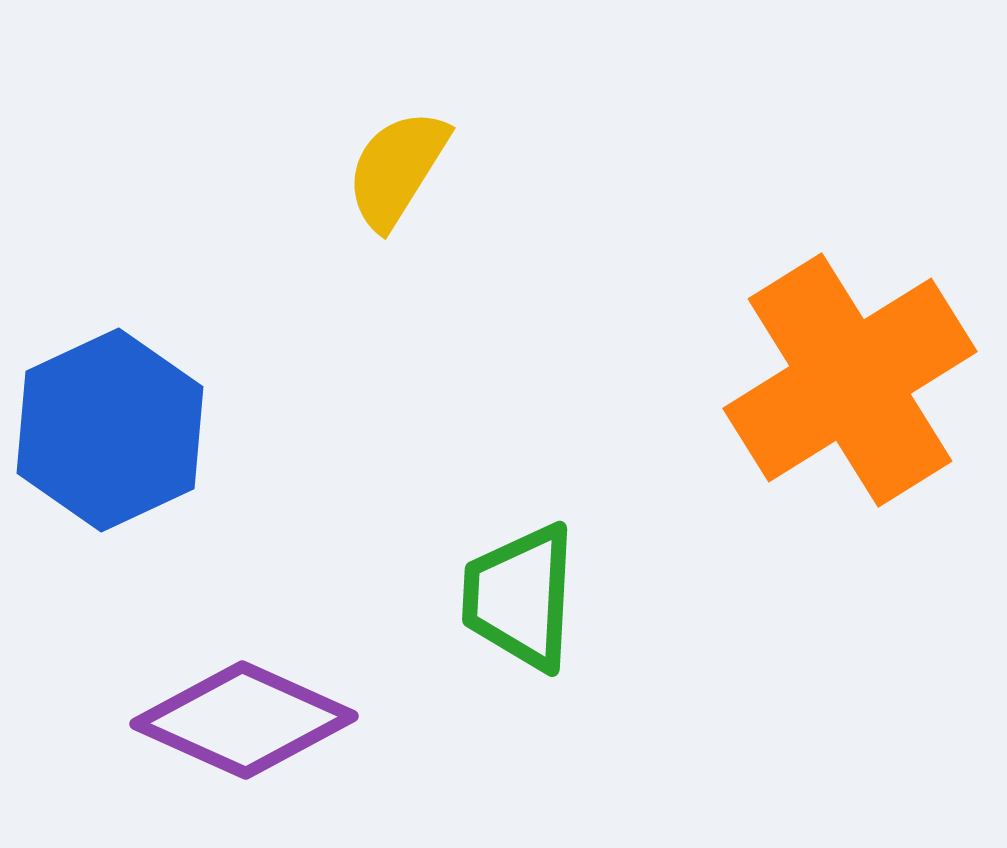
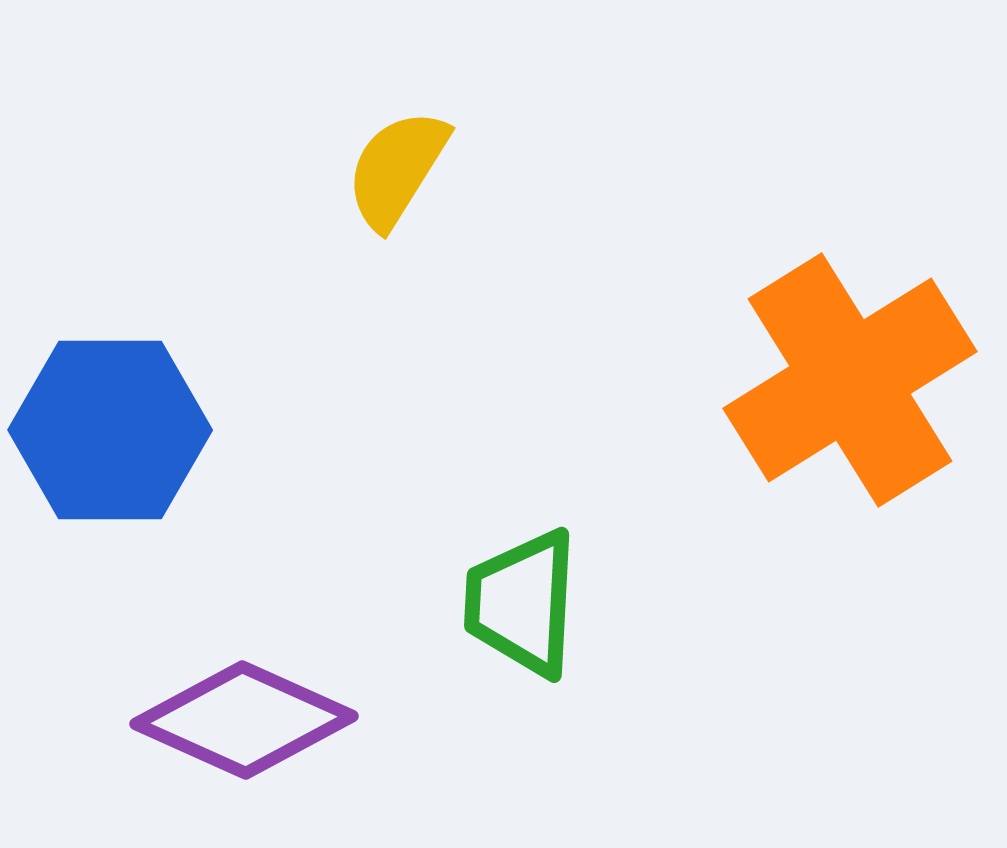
blue hexagon: rotated 25 degrees clockwise
green trapezoid: moved 2 px right, 6 px down
